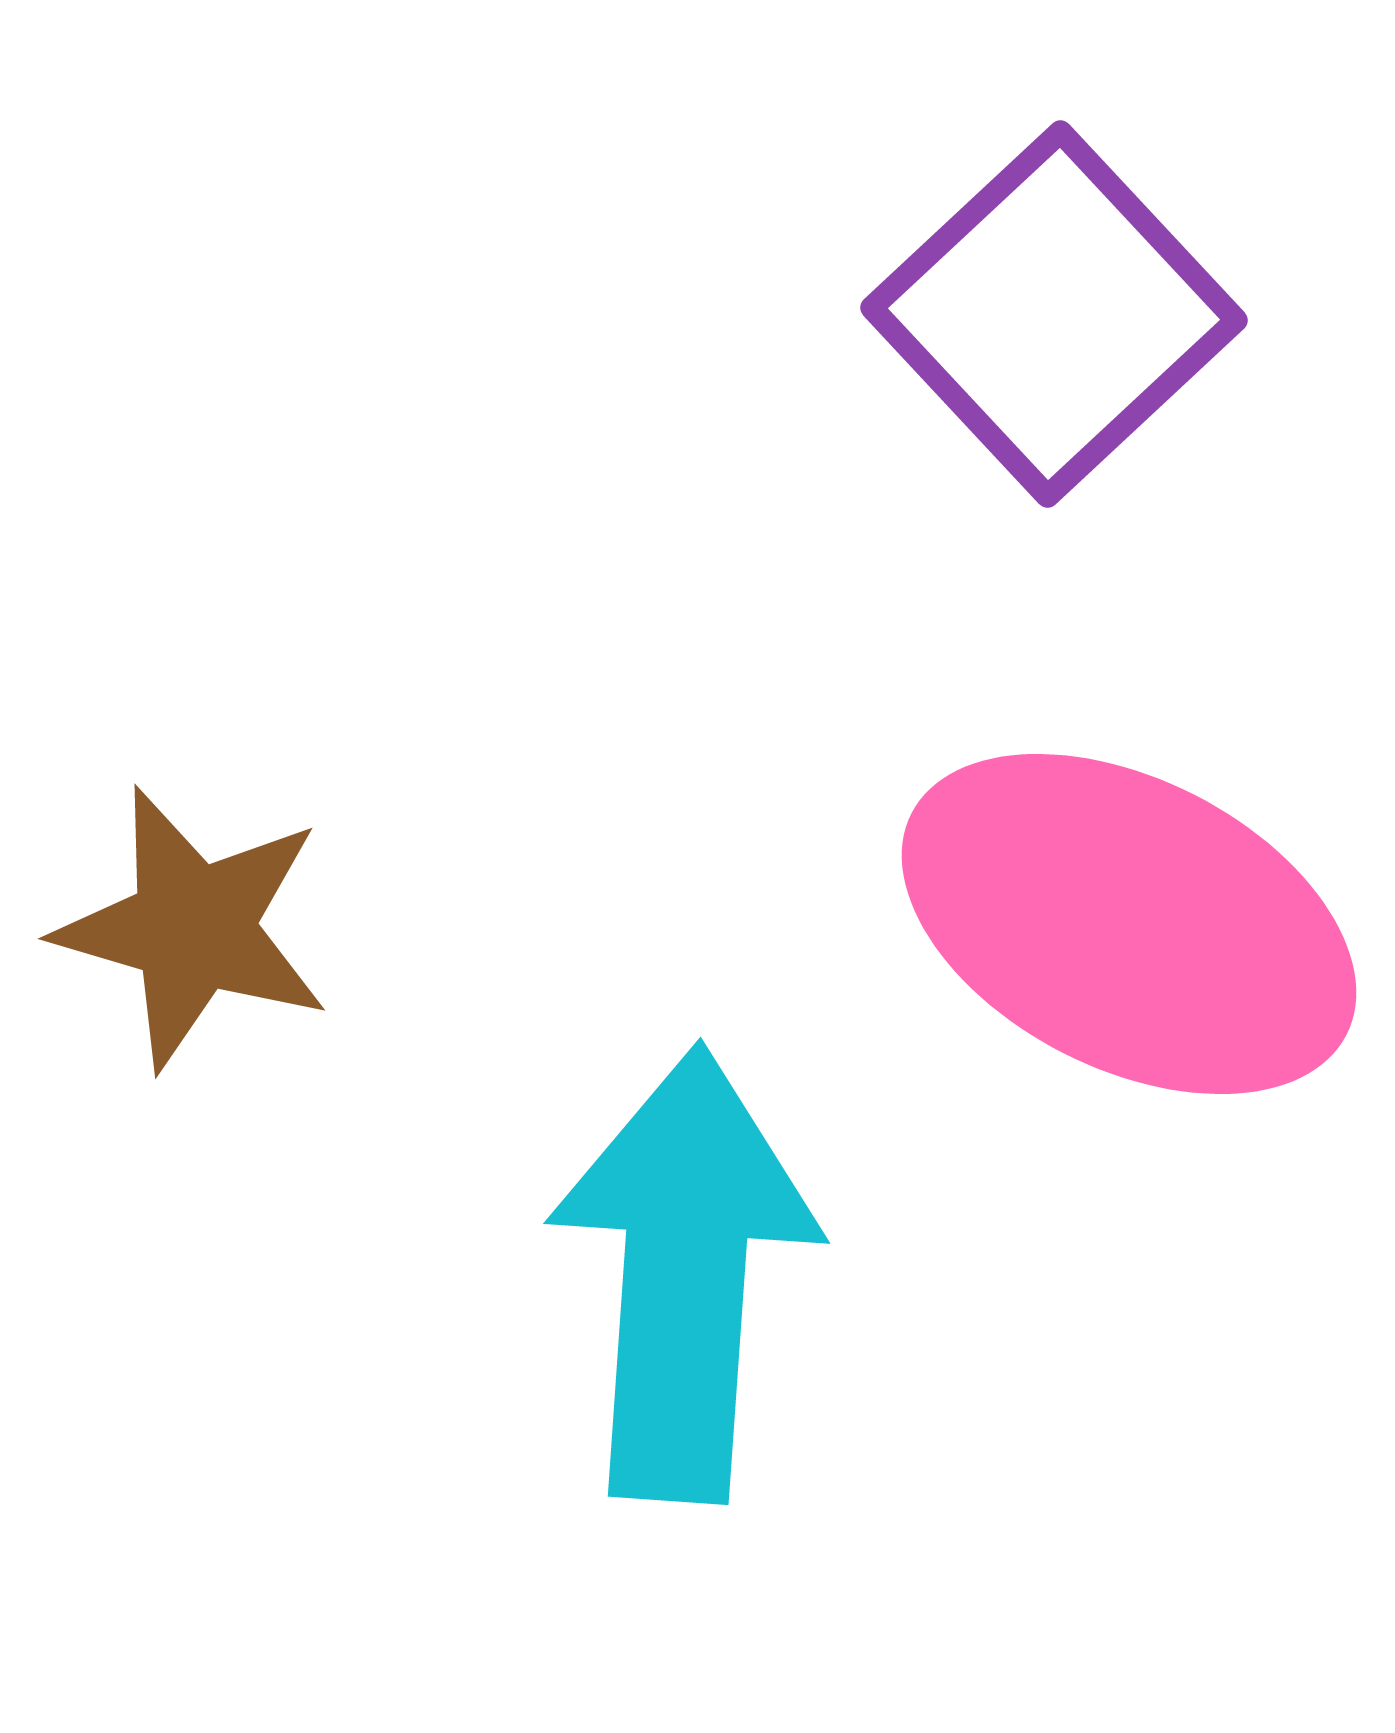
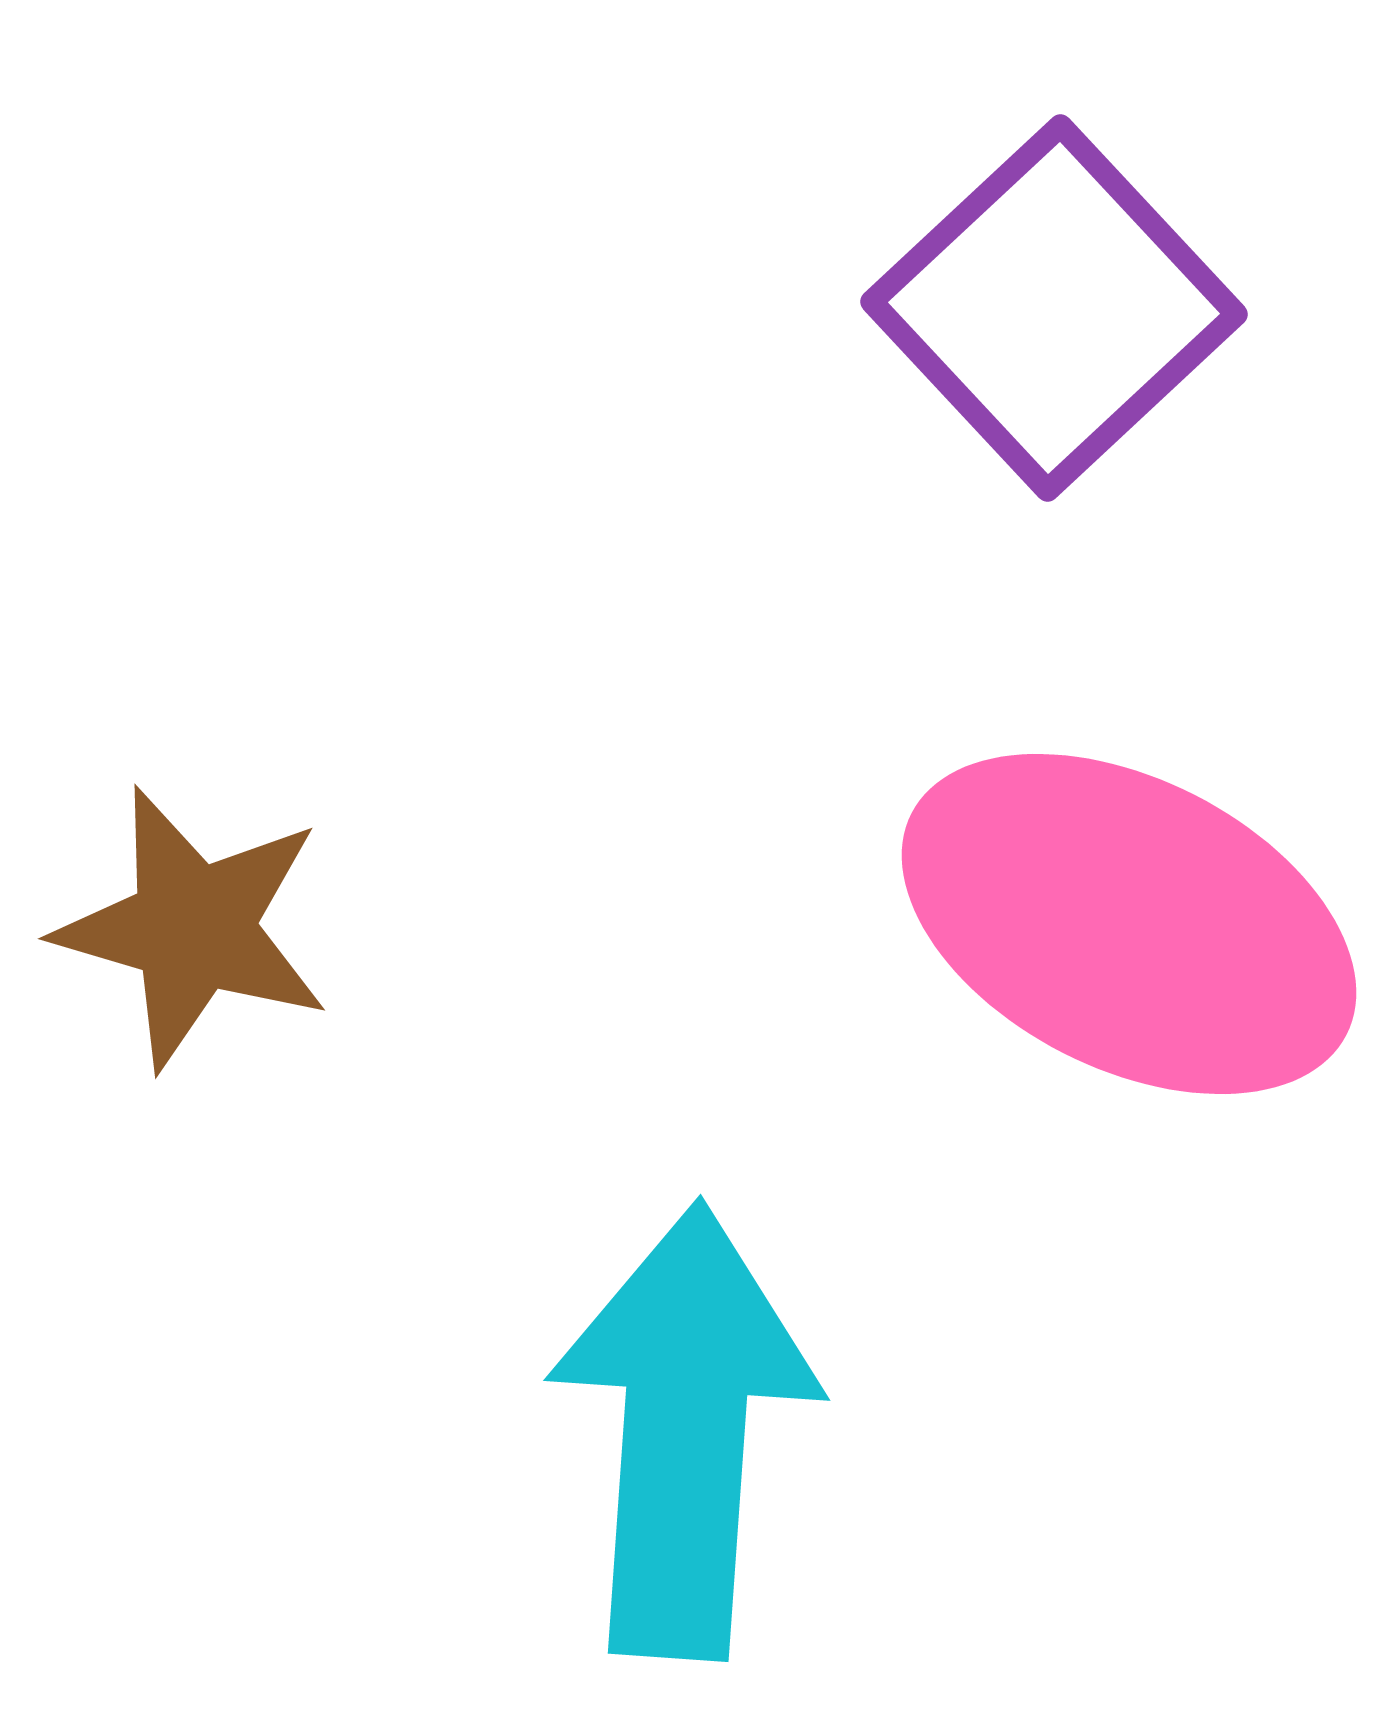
purple square: moved 6 px up
cyan arrow: moved 157 px down
